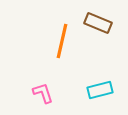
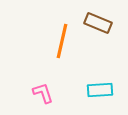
cyan rectangle: rotated 10 degrees clockwise
